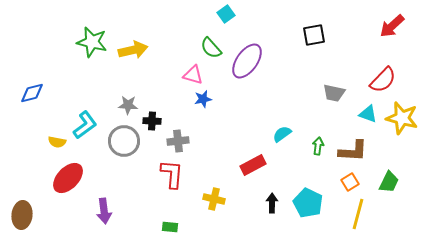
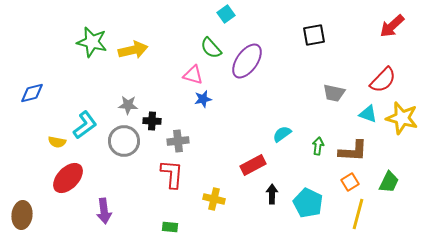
black arrow: moved 9 px up
